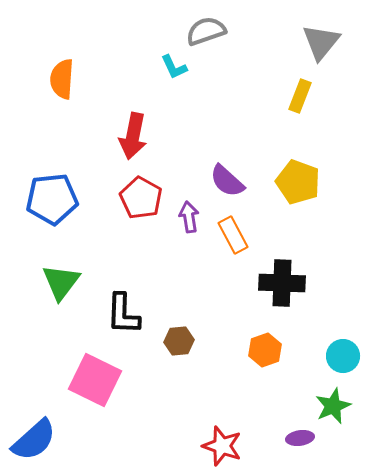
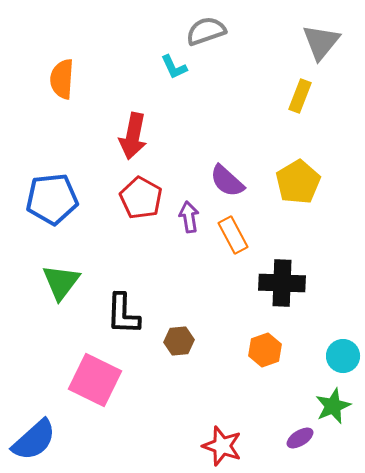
yellow pentagon: rotated 21 degrees clockwise
purple ellipse: rotated 24 degrees counterclockwise
